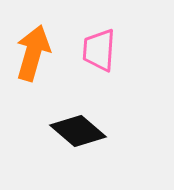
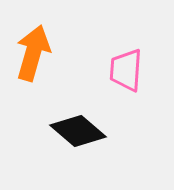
pink trapezoid: moved 27 px right, 20 px down
